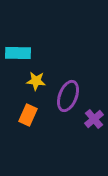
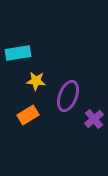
cyan rectangle: rotated 10 degrees counterclockwise
orange rectangle: rotated 35 degrees clockwise
